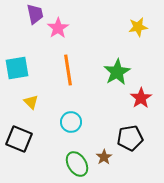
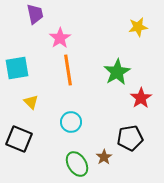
pink star: moved 2 px right, 10 px down
